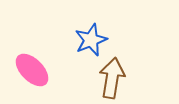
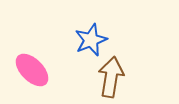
brown arrow: moved 1 px left, 1 px up
